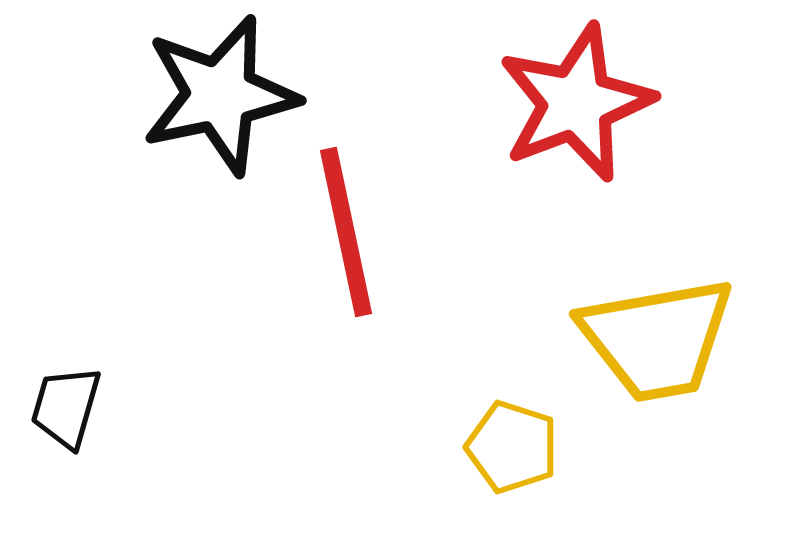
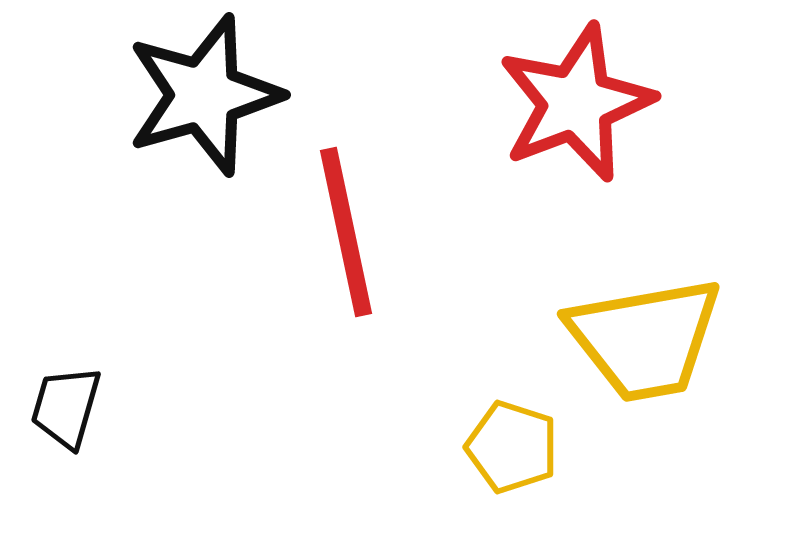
black star: moved 16 px left; rotated 4 degrees counterclockwise
yellow trapezoid: moved 12 px left
